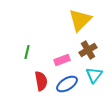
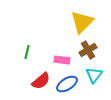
yellow triangle: moved 2 px right, 2 px down
pink rectangle: rotated 28 degrees clockwise
red semicircle: rotated 60 degrees clockwise
